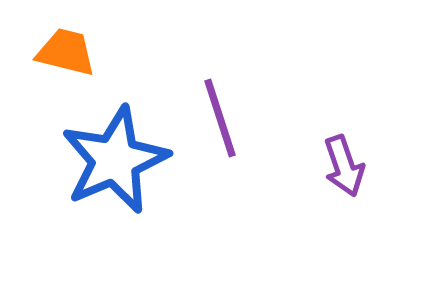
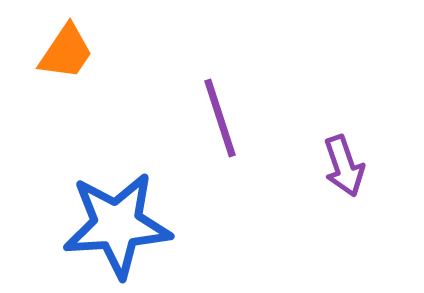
orange trapezoid: rotated 110 degrees clockwise
blue star: moved 2 px right, 65 px down; rotated 19 degrees clockwise
